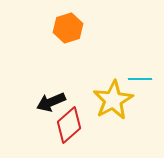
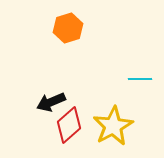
yellow star: moved 26 px down
